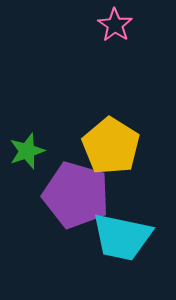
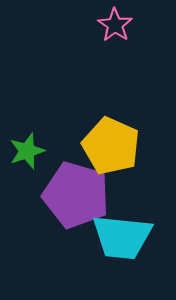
yellow pentagon: rotated 8 degrees counterclockwise
cyan trapezoid: rotated 6 degrees counterclockwise
